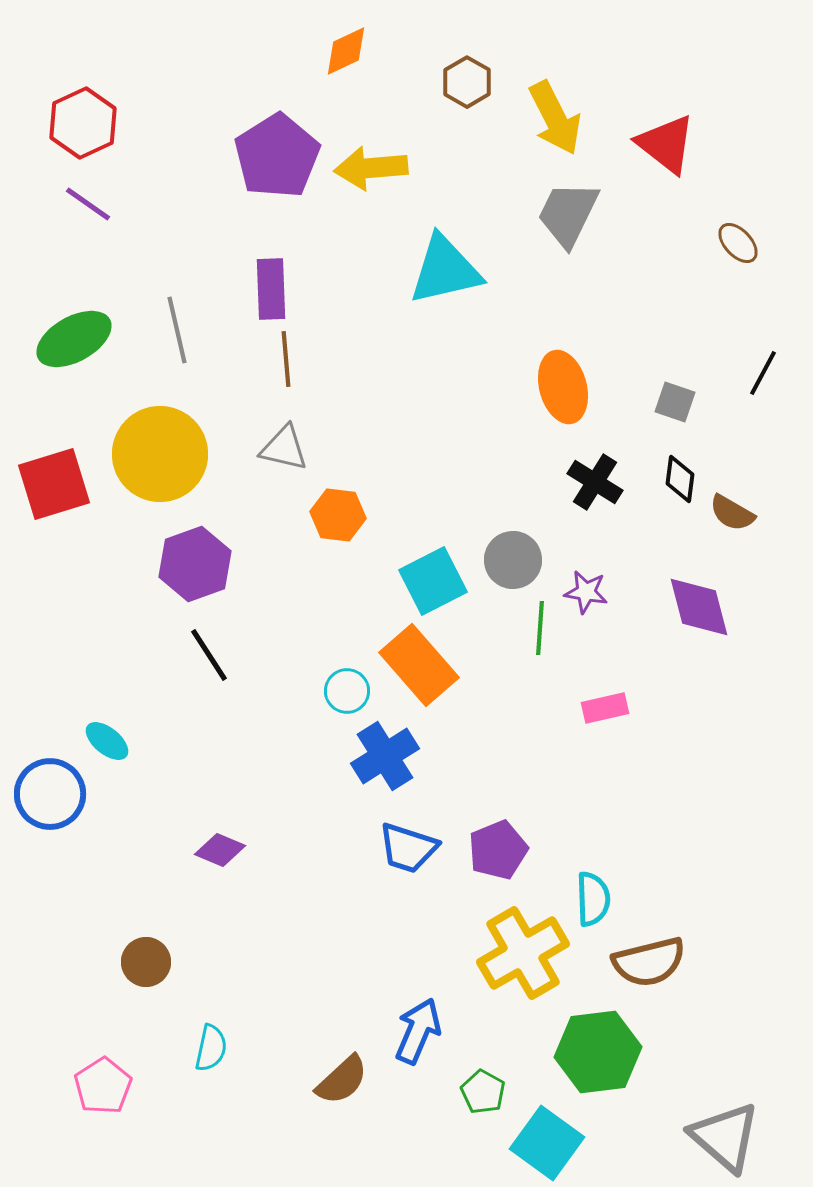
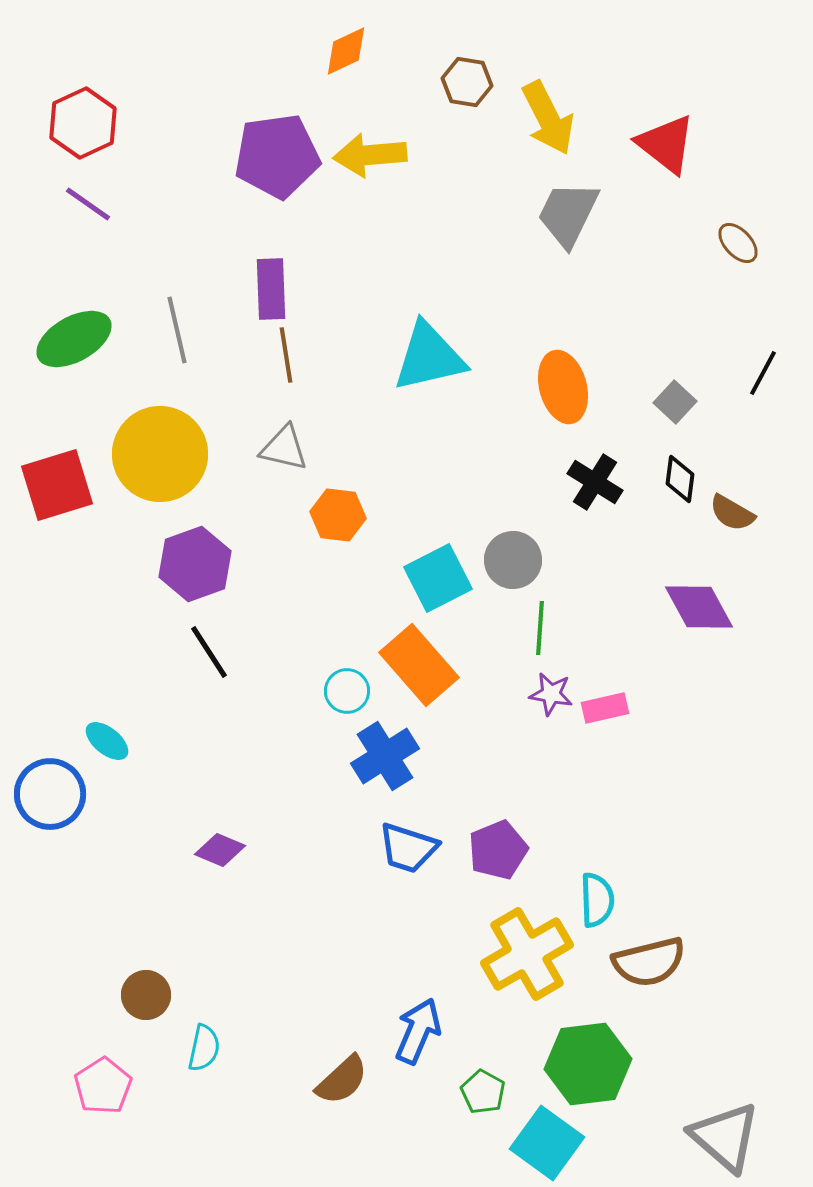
brown hexagon at (467, 82): rotated 21 degrees counterclockwise
yellow arrow at (555, 118): moved 7 px left
purple pentagon at (277, 156): rotated 24 degrees clockwise
yellow arrow at (371, 168): moved 1 px left, 13 px up
cyan triangle at (445, 270): moved 16 px left, 87 px down
brown line at (286, 359): moved 4 px up; rotated 4 degrees counterclockwise
gray square at (675, 402): rotated 24 degrees clockwise
red square at (54, 484): moved 3 px right, 1 px down
cyan square at (433, 581): moved 5 px right, 3 px up
purple star at (586, 592): moved 35 px left, 102 px down
purple diamond at (699, 607): rotated 14 degrees counterclockwise
black line at (209, 655): moved 3 px up
cyan semicircle at (593, 899): moved 4 px right, 1 px down
yellow cross at (523, 953): moved 4 px right, 1 px down
brown circle at (146, 962): moved 33 px down
cyan semicircle at (211, 1048): moved 7 px left
green hexagon at (598, 1052): moved 10 px left, 12 px down
